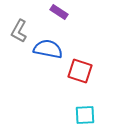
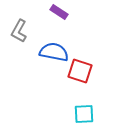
blue semicircle: moved 6 px right, 3 px down
cyan square: moved 1 px left, 1 px up
